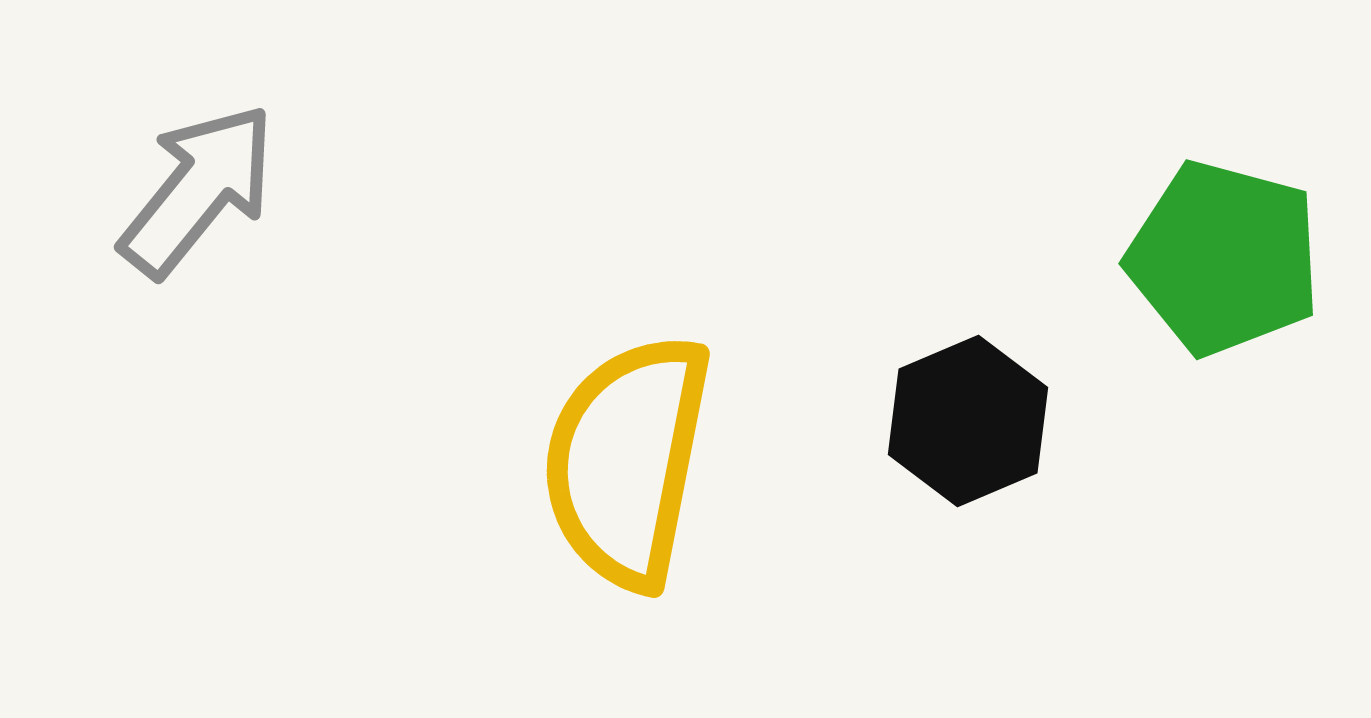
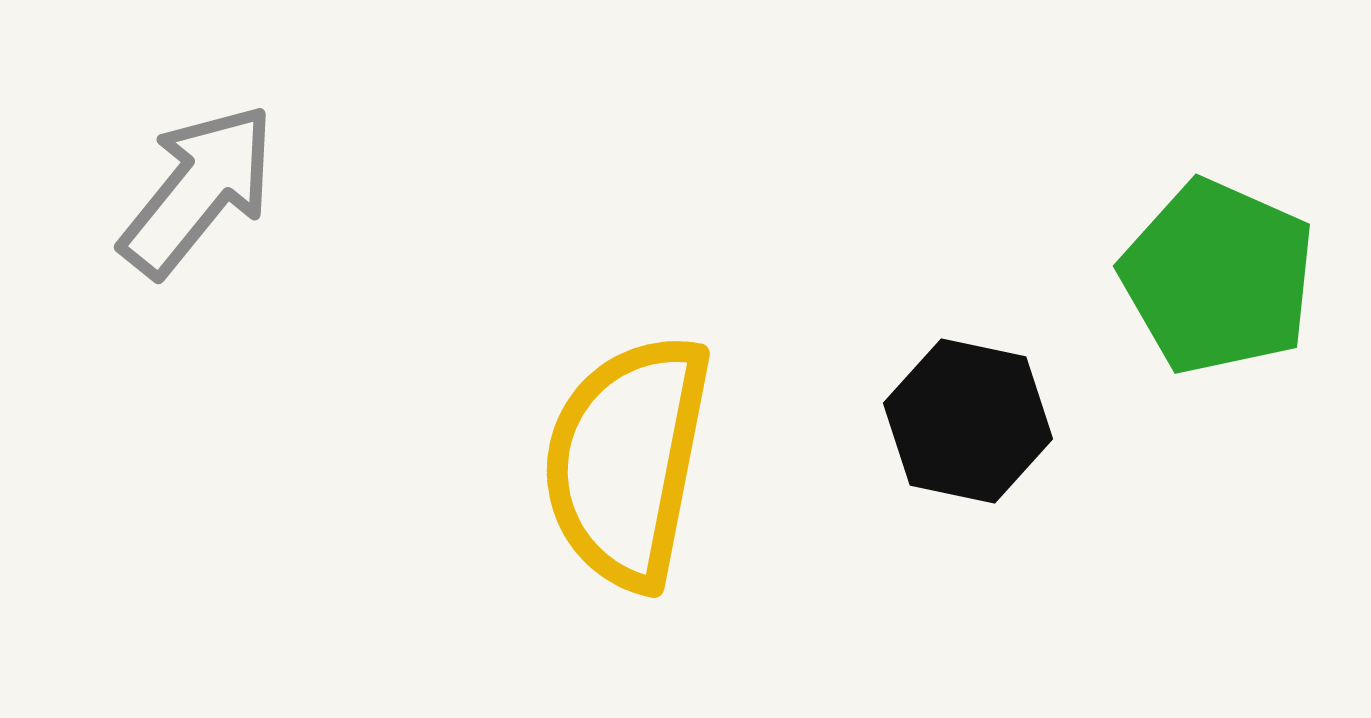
green pentagon: moved 6 px left, 19 px down; rotated 9 degrees clockwise
black hexagon: rotated 25 degrees counterclockwise
